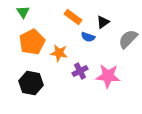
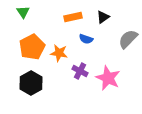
orange rectangle: rotated 48 degrees counterclockwise
black triangle: moved 5 px up
blue semicircle: moved 2 px left, 2 px down
orange pentagon: moved 5 px down
purple cross: rotated 35 degrees counterclockwise
pink star: moved 2 px down; rotated 20 degrees clockwise
black hexagon: rotated 20 degrees clockwise
